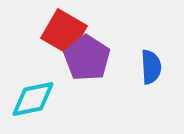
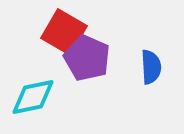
purple pentagon: rotated 9 degrees counterclockwise
cyan diamond: moved 2 px up
